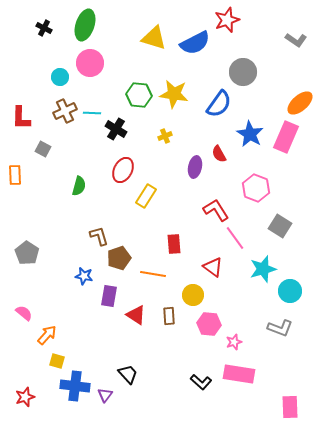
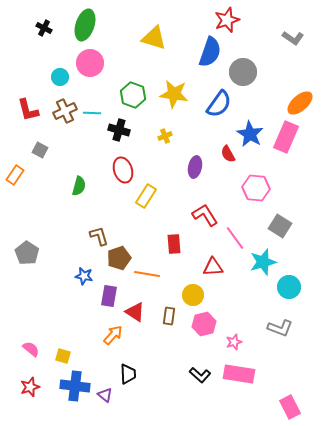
gray L-shape at (296, 40): moved 3 px left, 2 px up
blue semicircle at (195, 43): moved 15 px right, 9 px down; rotated 44 degrees counterclockwise
green hexagon at (139, 95): moved 6 px left; rotated 15 degrees clockwise
red L-shape at (21, 118): moved 7 px right, 8 px up; rotated 15 degrees counterclockwise
black cross at (116, 129): moved 3 px right, 1 px down; rotated 15 degrees counterclockwise
gray square at (43, 149): moved 3 px left, 1 px down
red semicircle at (219, 154): moved 9 px right
red ellipse at (123, 170): rotated 45 degrees counterclockwise
orange rectangle at (15, 175): rotated 36 degrees clockwise
pink hexagon at (256, 188): rotated 16 degrees counterclockwise
red L-shape at (216, 210): moved 11 px left, 5 px down
red triangle at (213, 267): rotated 40 degrees counterclockwise
cyan star at (263, 269): moved 7 px up
orange line at (153, 274): moved 6 px left
cyan circle at (290, 291): moved 1 px left, 4 px up
pink semicircle at (24, 313): moved 7 px right, 36 px down
red triangle at (136, 315): moved 1 px left, 3 px up
brown rectangle at (169, 316): rotated 12 degrees clockwise
pink hexagon at (209, 324): moved 5 px left; rotated 20 degrees counterclockwise
orange arrow at (47, 335): moved 66 px right
yellow square at (57, 361): moved 6 px right, 5 px up
black trapezoid at (128, 374): rotated 40 degrees clockwise
black L-shape at (201, 382): moved 1 px left, 7 px up
purple triangle at (105, 395): rotated 28 degrees counterclockwise
red star at (25, 397): moved 5 px right, 10 px up
pink rectangle at (290, 407): rotated 25 degrees counterclockwise
